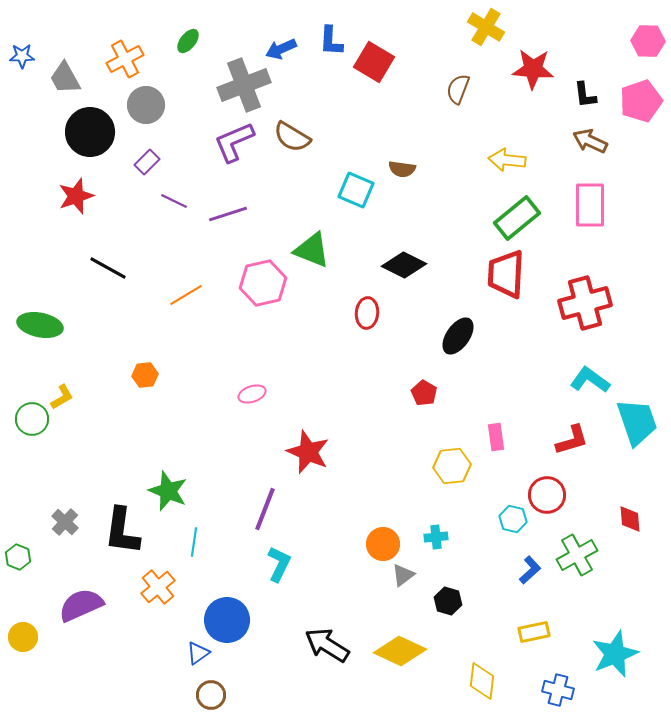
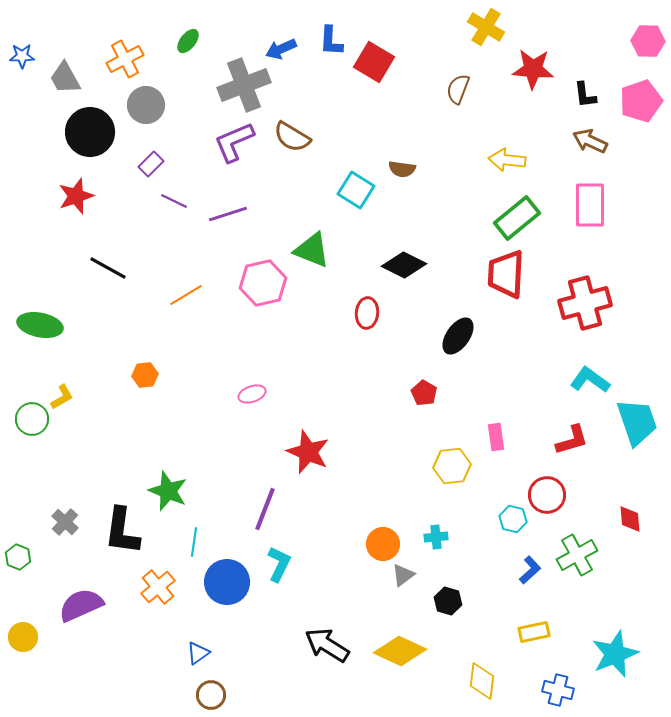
purple rectangle at (147, 162): moved 4 px right, 2 px down
cyan square at (356, 190): rotated 9 degrees clockwise
blue circle at (227, 620): moved 38 px up
